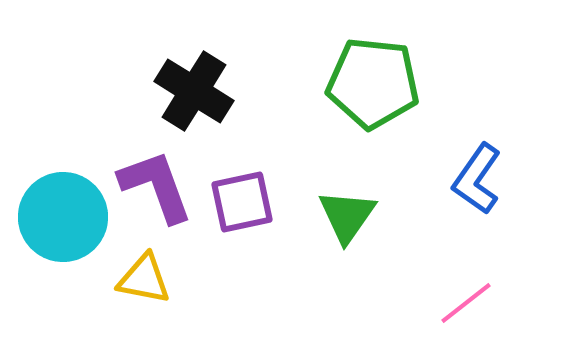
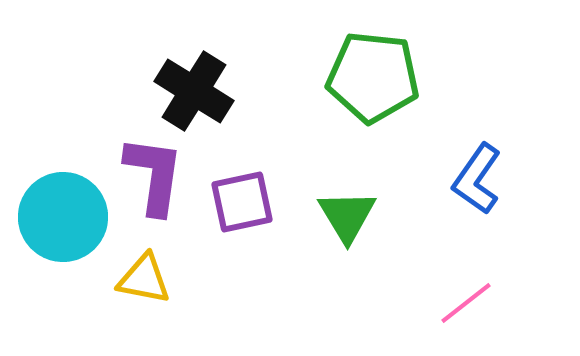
green pentagon: moved 6 px up
purple L-shape: moved 2 px left, 11 px up; rotated 28 degrees clockwise
green triangle: rotated 6 degrees counterclockwise
